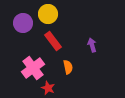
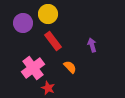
orange semicircle: moved 2 px right; rotated 32 degrees counterclockwise
